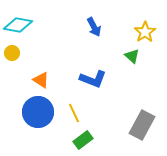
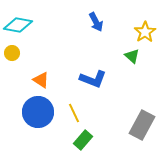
blue arrow: moved 2 px right, 5 px up
green rectangle: rotated 12 degrees counterclockwise
